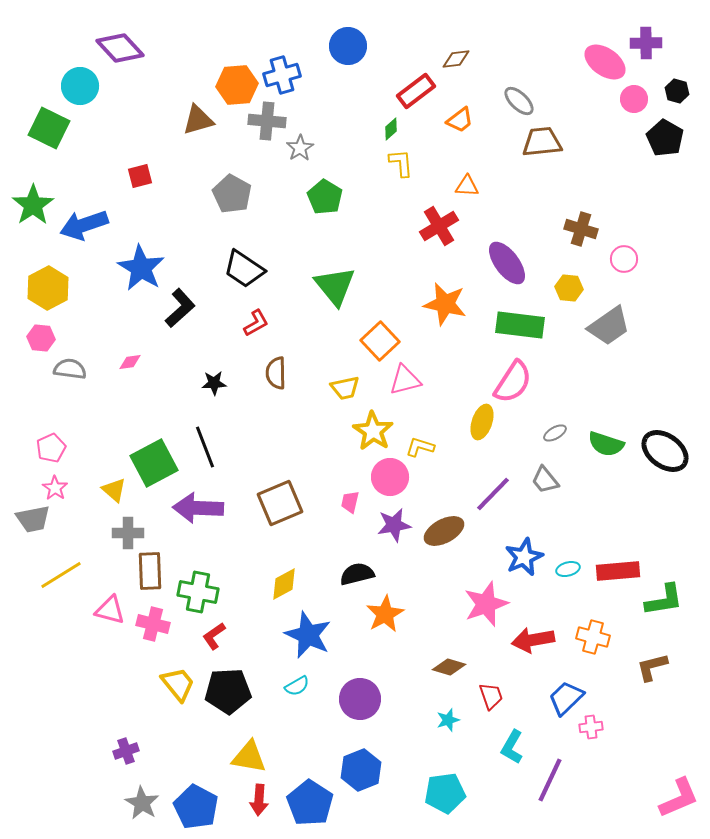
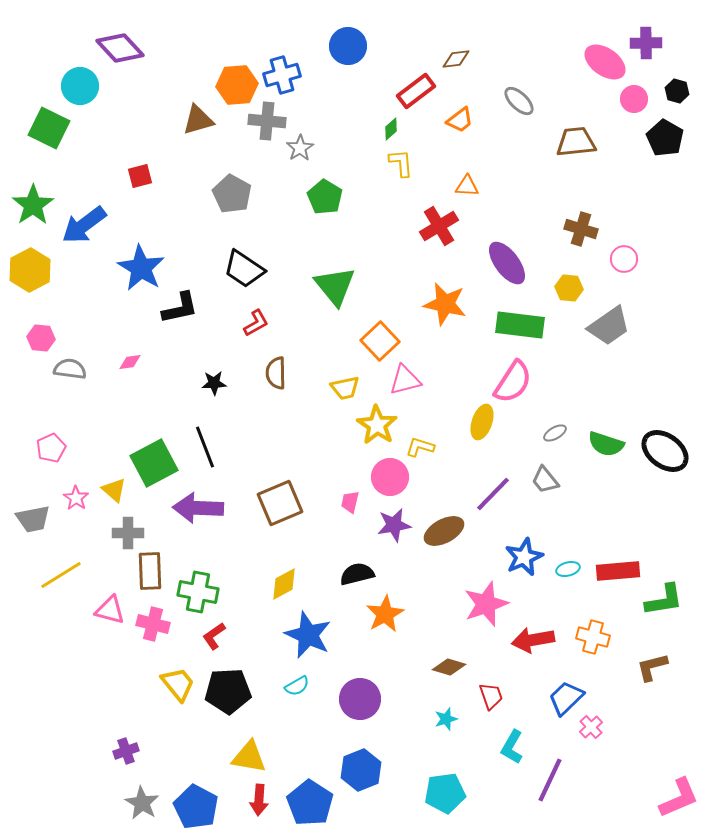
brown trapezoid at (542, 142): moved 34 px right
blue arrow at (84, 225): rotated 18 degrees counterclockwise
yellow hexagon at (48, 288): moved 18 px left, 18 px up
black L-shape at (180, 308): rotated 30 degrees clockwise
yellow star at (373, 431): moved 4 px right, 6 px up
pink star at (55, 488): moved 21 px right, 10 px down
cyan star at (448, 720): moved 2 px left, 1 px up
pink cross at (591, 727): rotated 35 degrees counterclockwise
